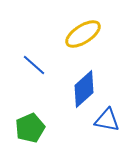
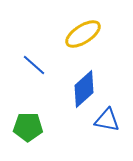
green pentagon: moved 2 px left, 1 px up; rotated 24 degrees clockwise
